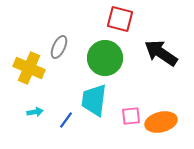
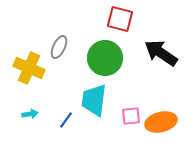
cyan arrow: moved 5 px left, 2 px down
